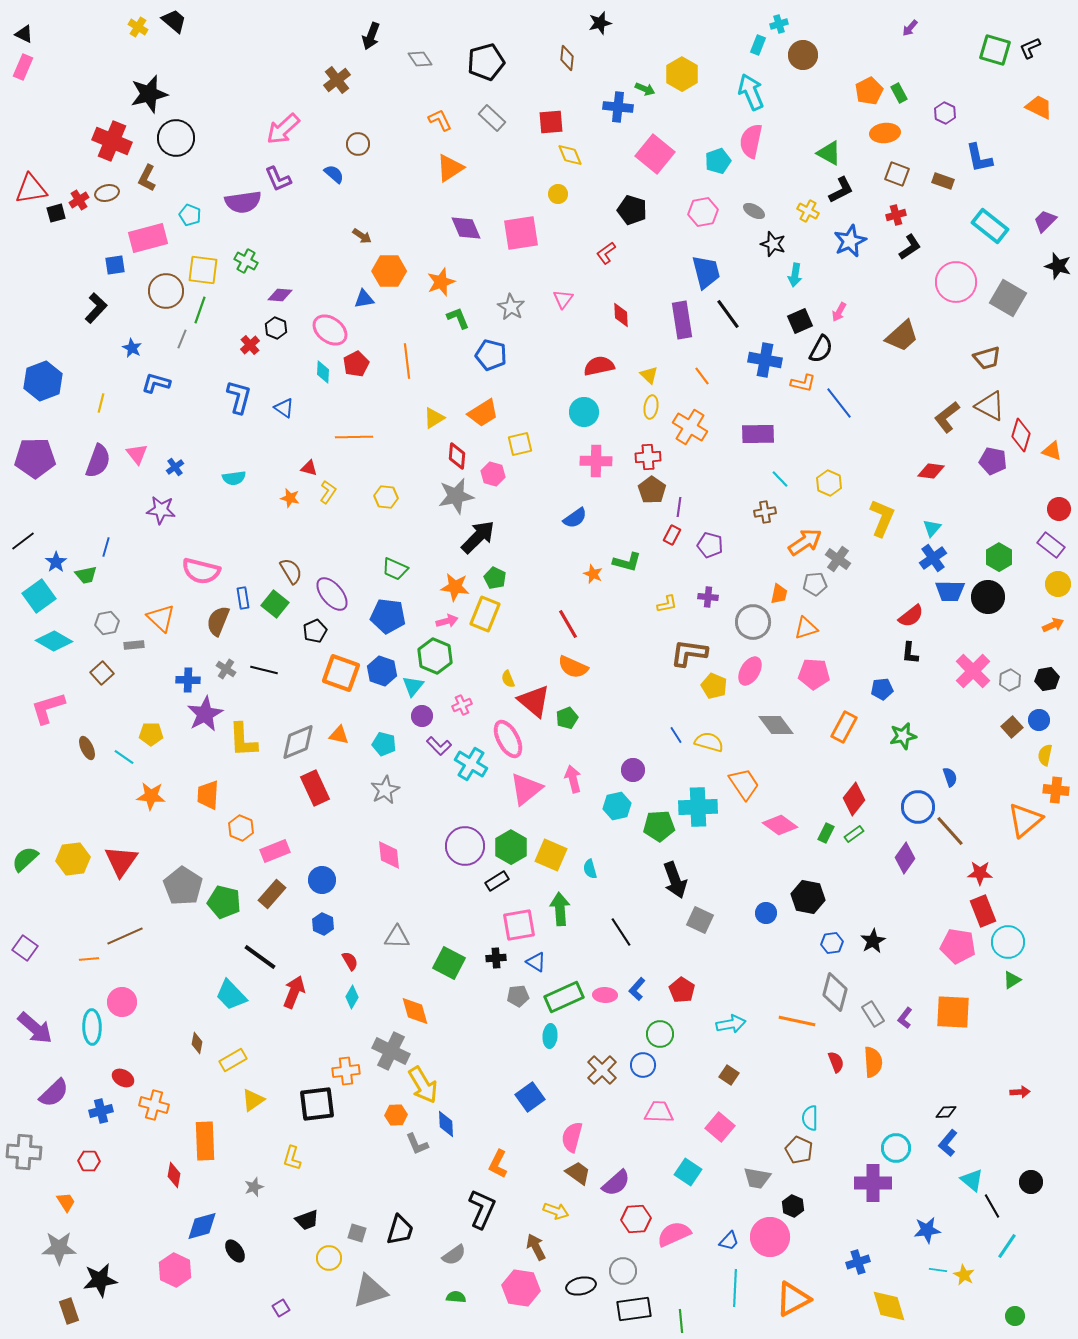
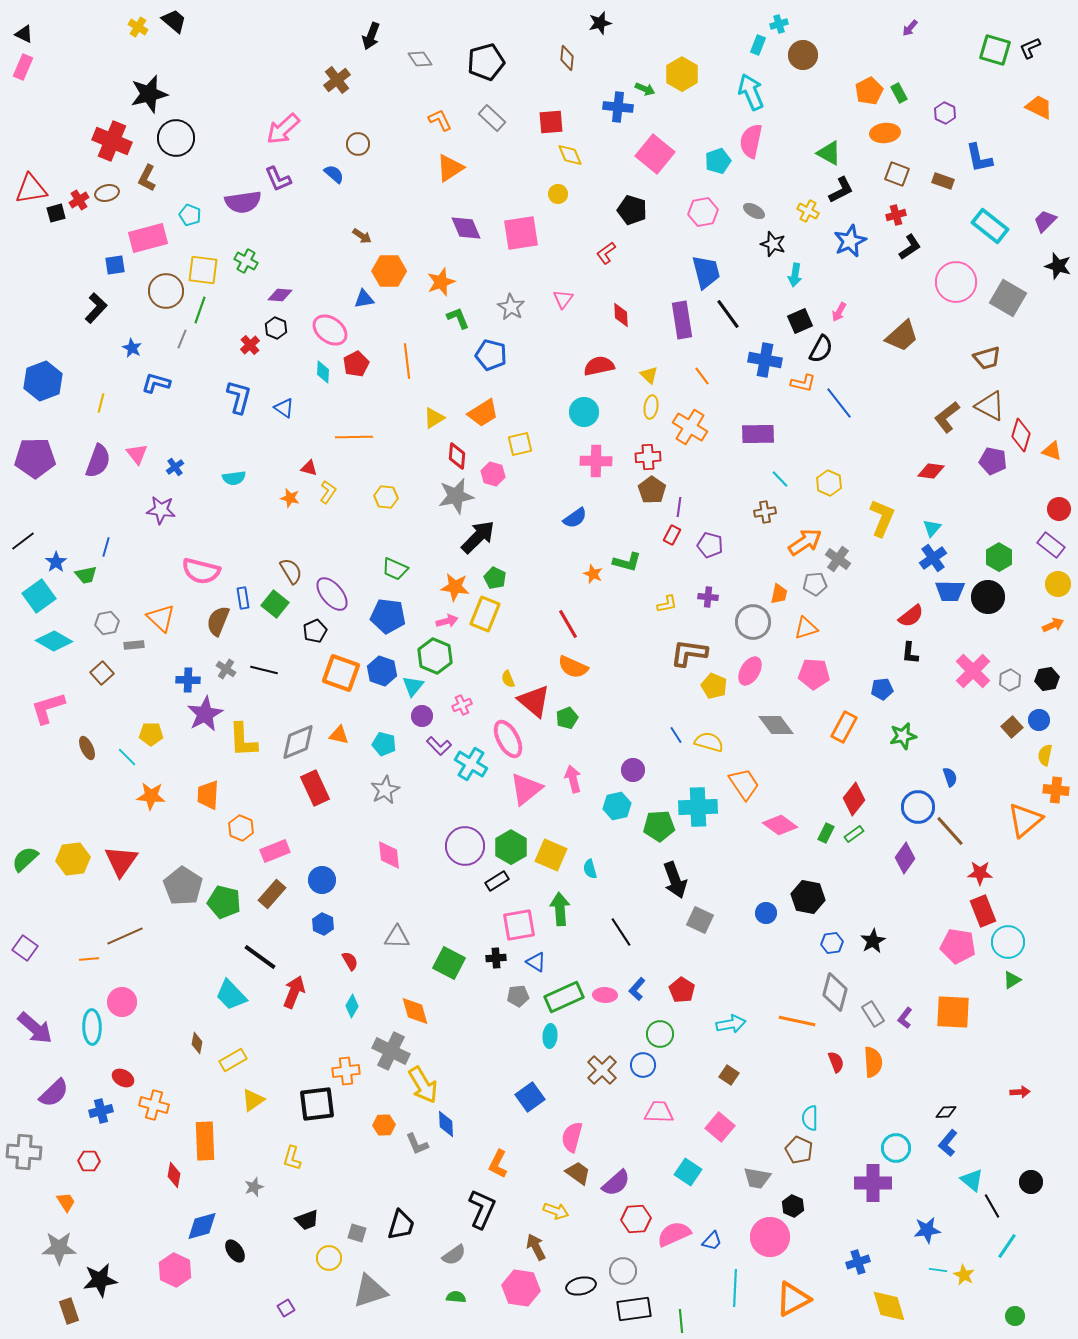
cyan line at (124, 757): moved 3 px right; rotated 10 degrees clockwise
cyan diamond at (352, 997): moved 9 px down
orange hexagon at (396, 1115): moved 12 px left, 10 px down
black trapezoid at (400, 1230): moved 1 px right, 5 px up
blue trapezoid at (729, 1241): moved 17 px left
purple square at (281, 1308): moved 5 px right
